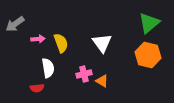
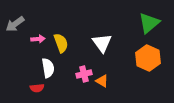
orange hexagon: moved 3 px down; rotated 10 degrees clockwise
